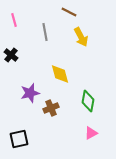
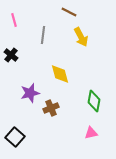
gray line: moved 2 px left, 3 px down; rotated 18 degrees clockwise
green diamond: moved 6 px right
pink triangle: rotated 16 degrees clockwise
black square: moved 4 px left, 2 px up; rotated 36 degrees counterclockwise
